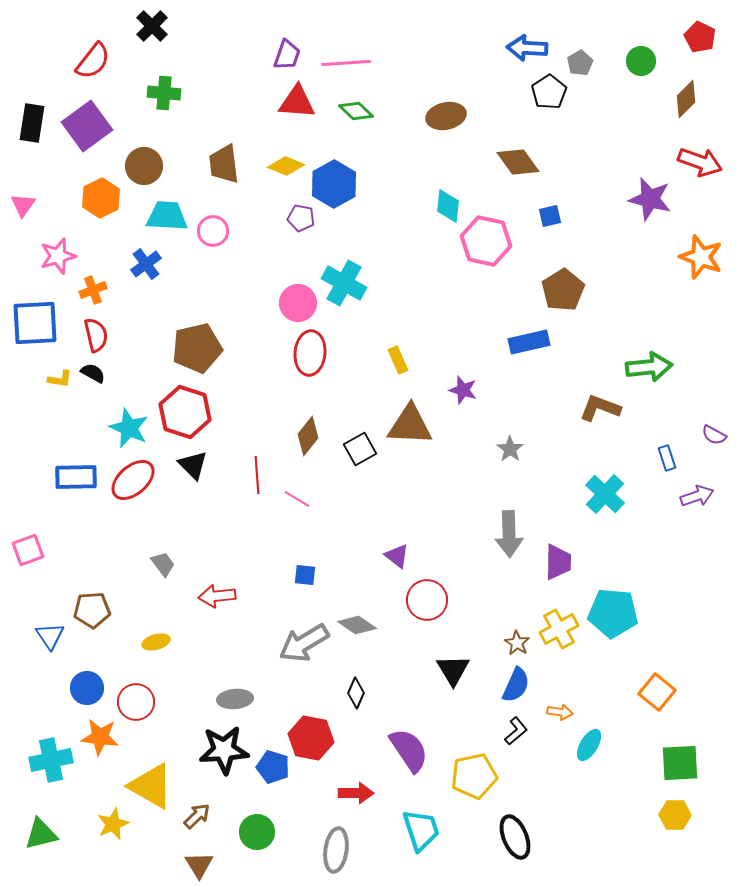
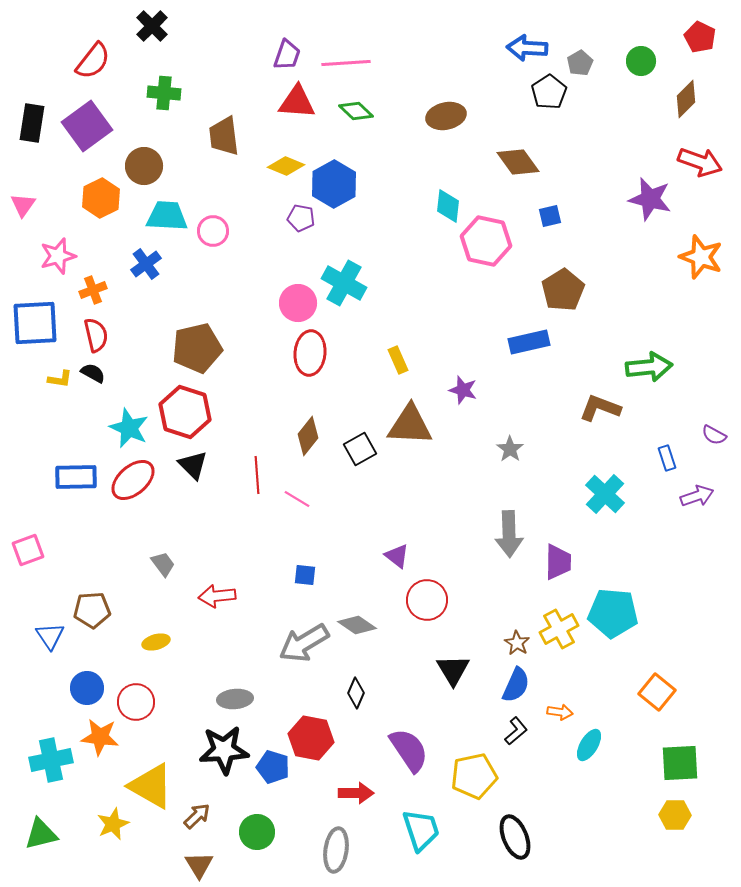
brown trapezoid at (224, 164): moved 28 px up
